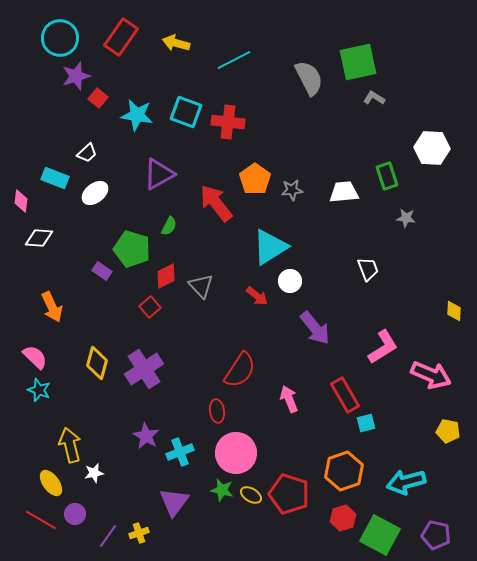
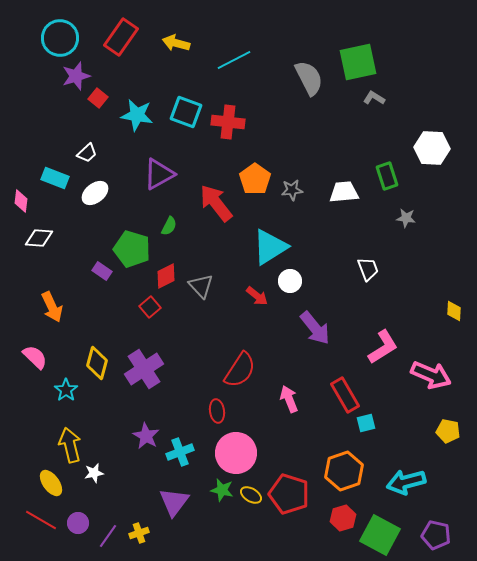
cyan star at (39, 390): moved 27 px right; rotated 15 degrees clockwise
purple circle at (75, 514): moved 3 px right, 9 px down
